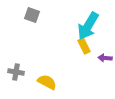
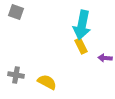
gray square: moved 16 px left, 3 px up
cyan arrow: moved 6 px left, 1 px up; rotated 20 degrees counterclockwise
yellow rectangle: moved 3 px left
gray cross: moved 3 px down
